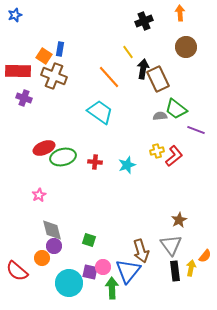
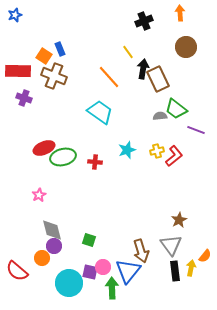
blue rectangle: rotated 32 degrees counterclockwise
cyan star: moved 15 px up
